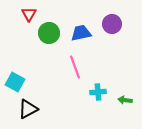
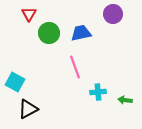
purple circle: moved 1 px right, 10 px up
